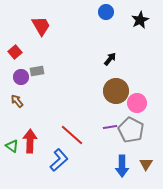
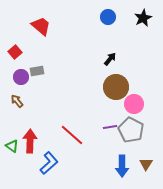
blue circle: moved 2 px right, 5 px down
black star: moved 3 px right, 2 px up
red trapezoid: rotated 20 degrees counterclockwise
brown circle: moved 4 px up
pink circle: moved 3 px left, 1 px down
blue L-shape: moved 10 px left, 3 px down
